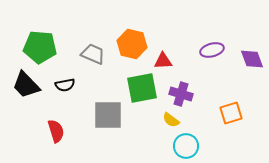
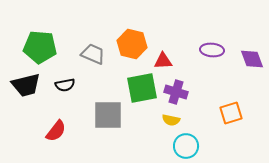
purple ellipse: rotated 20 degrees clockwise
black trapezoid: rotated 60 degrees counterclockwise
purple cross: moved 5 px left, 2 px up
yellow semicircle: rotated 24 degrees counterclockwise
red semicircle: rotated 55 degrees clockwise
